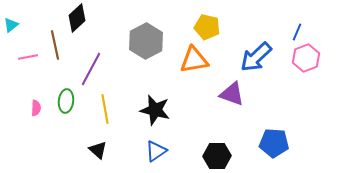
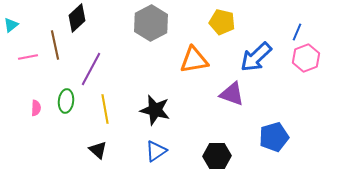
yellow pentagon: moved 15 px right, 5 px up
gray hexagon: moved 5 px right, 18 px up
blue pentagon: moved 6 px up; rotated 20 degrees counterclockwise
